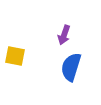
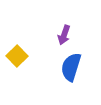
yellow square: moved 2 px right; rotated 35 degrees clockwise
